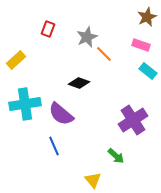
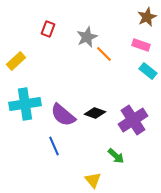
yellow rectangle: moved 1 px down
black diamond: moved 16 px right, 30 px down
purple semicircle: moved 2 px right, 1 px down
